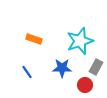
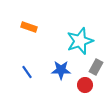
orange rectangle: moved 5 px left, 12 px up
blue star: moved 1 px left, 2 px down
